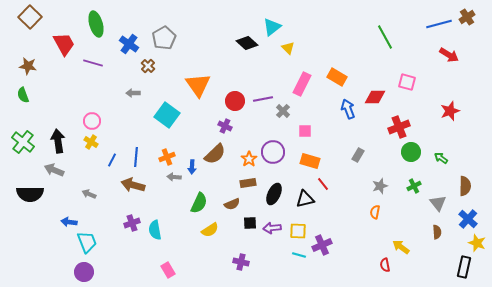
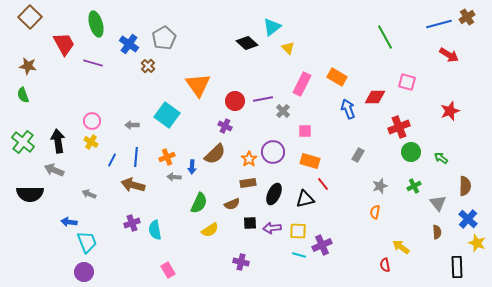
gray arrow at (133, 93): moved 1 px left, 32 px down
black rectangle at (464, 267): moved 7 px left; rotated 15 degrees counterclockwise
